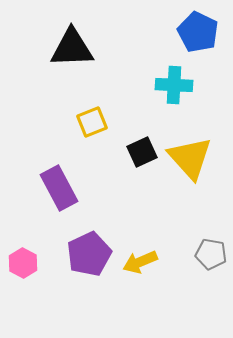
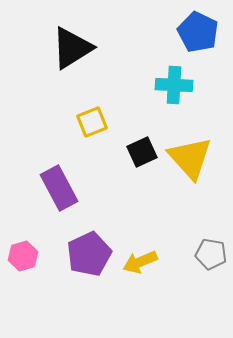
black triangle: rotated 30 degrees counterclockwise
pink hexagon: moved 7 px up; rotated 16 degrees clockwise
